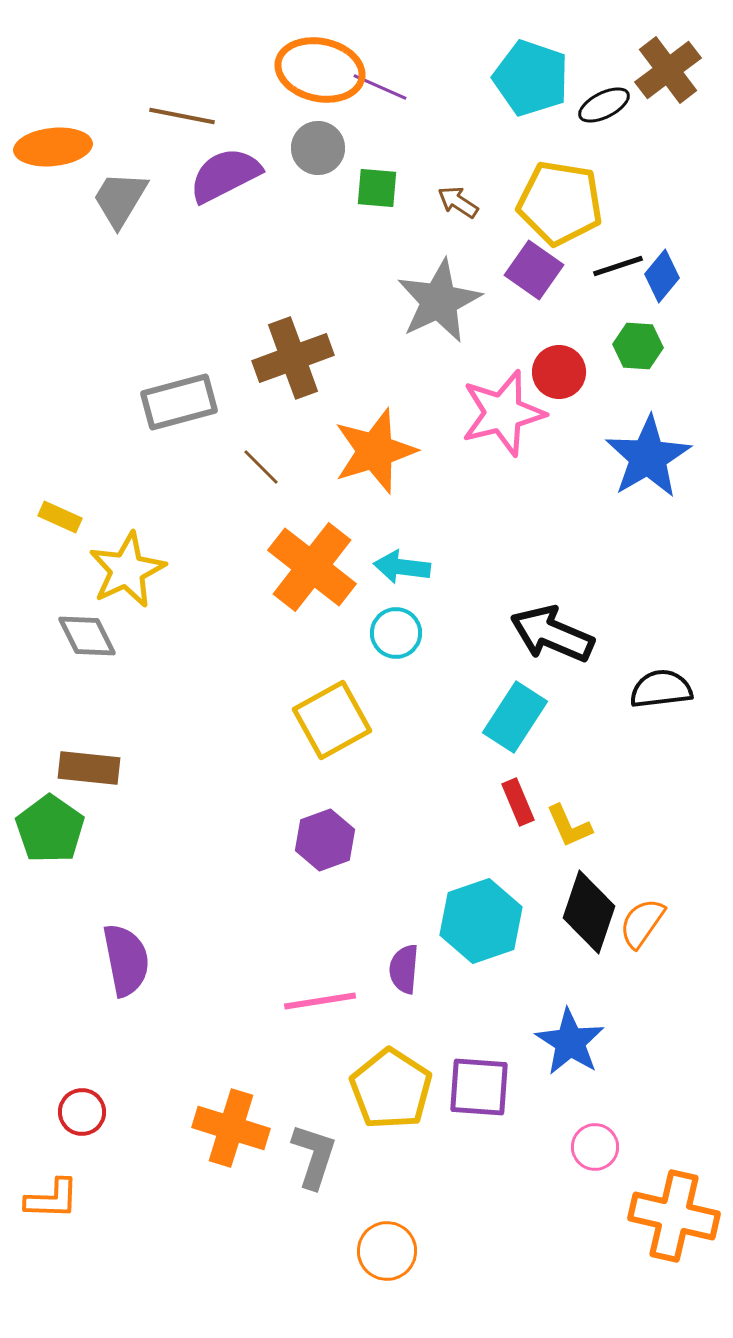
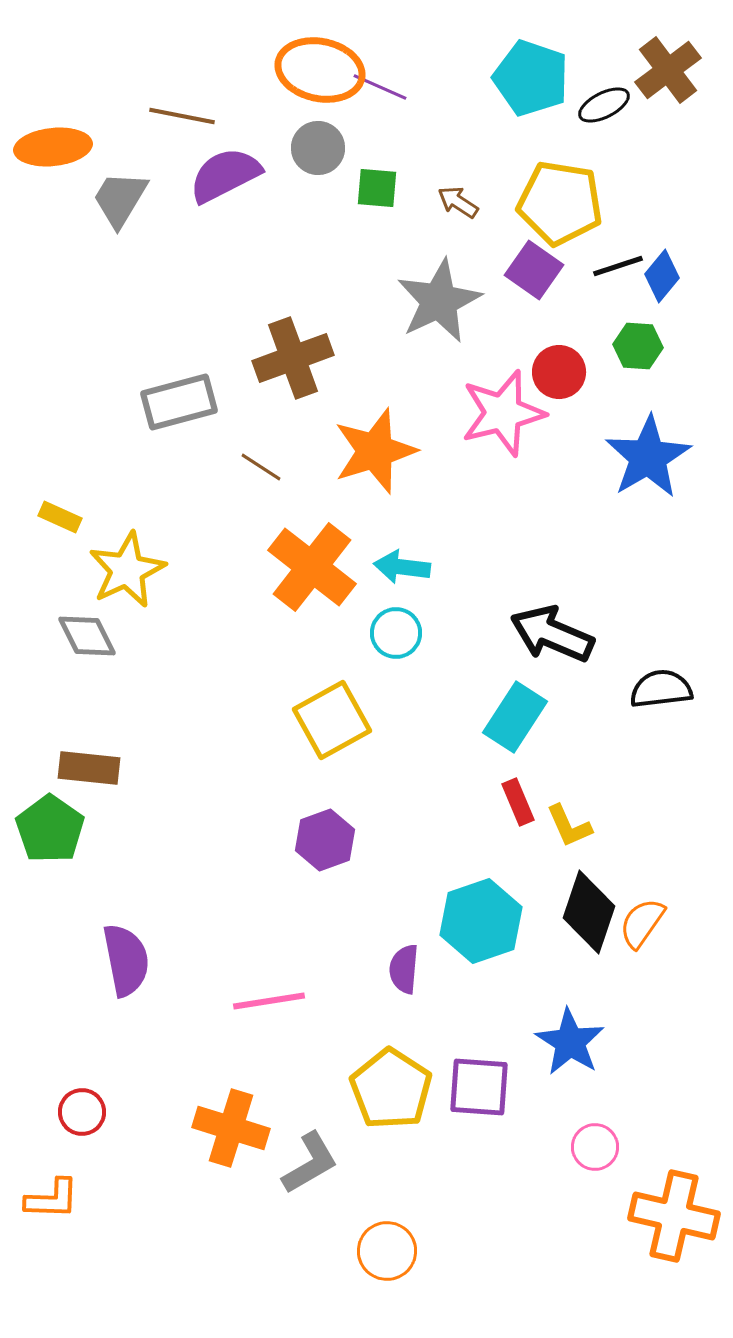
brown line at (261, 467): rotated 12 degrees counterclockwise
pink line at (320, 1001): moved 51 px left
gray L-shape at (314, 1156): moved 4 px left, 7 px down; rotated 42 degrees clockwise
